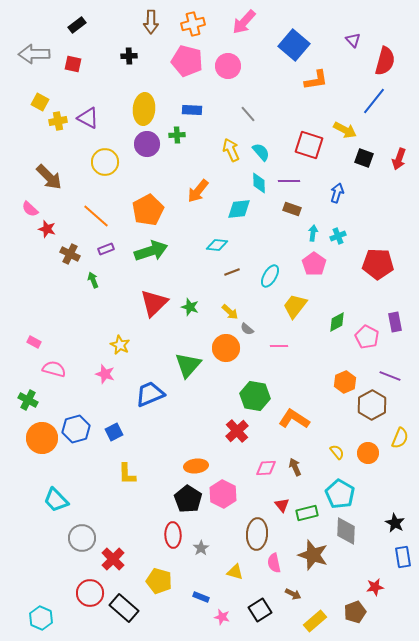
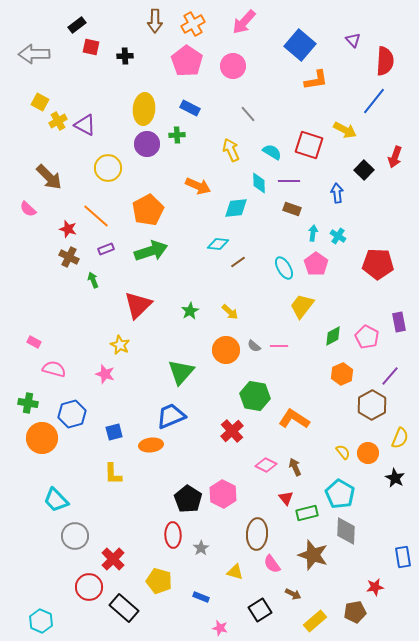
brown arrow at (151, 22): moved 4 px right, 1 px up
orange cross at (193, 24): rotated 15 degrees counterclockwise
blue square at (294, 45): moved 6 px right
black cross at (129, 56): moved 4 px left
pink pentagon at (187, 61): rotated 20 degrees clockwise
red semicircle at (385, 61): rotated 12 degrees counterclockwise
red square at (73, 64): moved 18 px right, 17 px up
pink circle at (228, 66): moved 5 px right
blue rectangle at (192, 110): moved 2 px left, 2 px up; rotated 24 degrees clockwise
purple triangle at (88, 118): moved 3 px left, 7 px down
yellow cross at (58, 121): rotated 18 degrees counterclockwise
cyan semicircle at (261, 152): moved 11 px right; rotated 18 degrees counterclockwise
black square at (364, 158): moved 12 px down; rotated 24 degrees clockwise
red arrow at (399, 159): moved 4 px left, 2 px up
yellow circle at (105, 162): moved 3 px right, 6 px down
orange arrow at (198, 191): moved 5 px up; rotated 105 degrees counterclockwise
blue arrow at (337, 193): rotated 24 degrees counterclockwise
pink semicircle at (30, 209): moved 2 px left
cyan diamond at (239, 209): moved 3 px left, 1 px up
red star at (47, 229): moved 21 px right
cyan cross at (338, 236): rotated 35 degrees counterclockwise
cyan diamond at (217, 245): moved 1 px right, 1 px up
brown cross at (70, 254): moved 1 px left, 3 px down
pink pentagon at (314, 264): moved 2 px right
brown line at (232, 272): moved 6 px right, 10 px up; rotated 14 degrees counterclockwise
cyan ellipse at (270, 276): moved 14 px right, 8 px up; rotated 60 degrees counterclockwise
red triangle at (154, 303): moved 16 px left, 2 px down
yellow trapezoid at (295, 306): moved 7 px right
green star at (190, 307): moved 4 px down; rotated 24 degrees clockwise
green diamond at (337, 322): moved 4 px left, 14 px down
purple rectangle at (395, 322): moved 4 px right
gray semicircle at (247, 329): moved 7 px right, 17 px down
orange circle at (226, 348): moved 2 px down
green triangle at (188, 365): moved 7 px left, 7 px down
purple line at (390, 376): rotated 70 degrees counterclockwise
orange hexagon at (345, 382): moved 3 px left, 8 px up
blue trapezoid at (150, 394): moved 21 px right, 22 px down
green cross at (28, 400): moved 3 px down; rotated 18 degrees counterclockwise
blue hexagon at (76, 429): moved 4 px left, 15 px up
red cross at (237, 431): moved 5 px left
blue square at (114, 432): rotated 12 degrees clockwise
yellow semicircle at (337, 452): moved 6 px right
orange ellipse at (196, 466): moved 45 px left, 21 px up
pink diamond at (266, 468): moved 3 px up; rotated 30 degrees clockwise
yellow L-shape at (127, 474): moved 14 px left
red triangle at (282, 505): moved 4 px right, 7 px up
black star at (395, 523): moved 45 px up
gray circle at (82, 538): moved 7 px left, 2 px up
pink semicircle at (274, 563): moved 2 px left, 1 px down; rotated 24 degrees counterclockwise
red circle at (90, 593): moved 1 px left, 6 px up
brown pentagon at (355, 612): rotated 10 degrees clockwise
pink star at (222, 617): moved 2 px left, 11 px down
cyan hexagon at (41, 618): moved 3 px down
